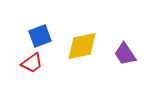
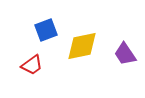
blue square: moved 6 px right, 6 px up
red trapezoid: moved 2 px down
